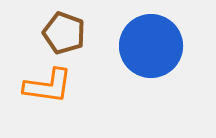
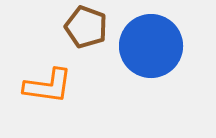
brown pentagon: moved 22 px right, 6 px up
